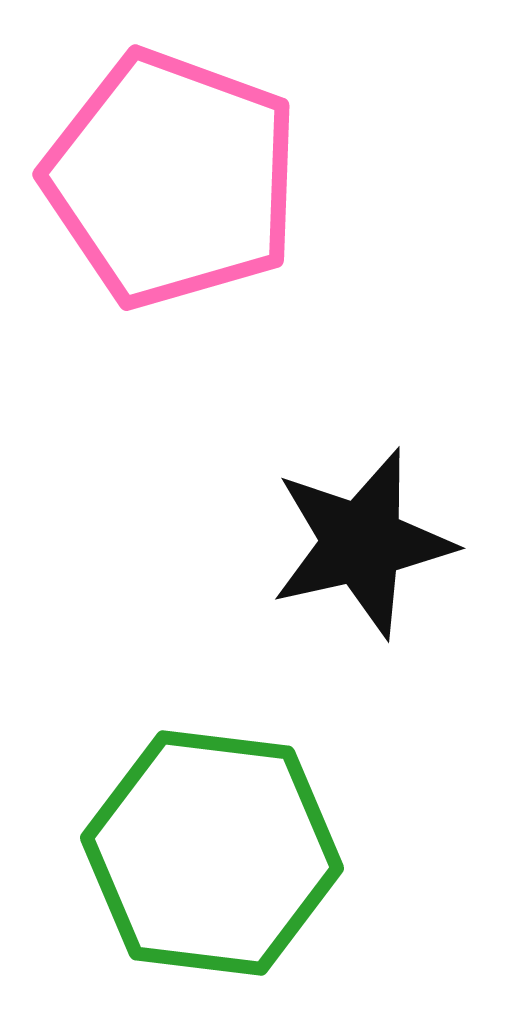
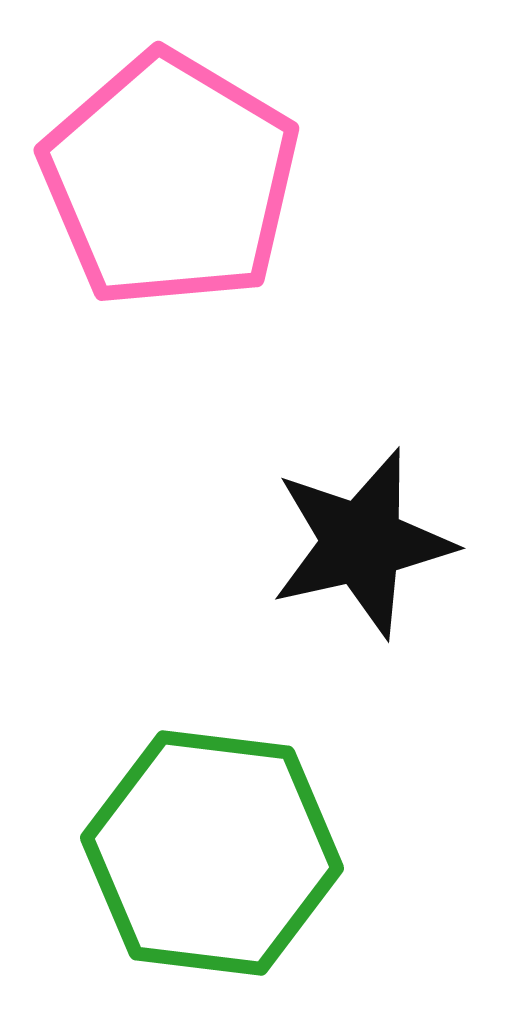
pink pentagon: moved 2 px left, 1 px down; rotated 11 degrees clockwise
